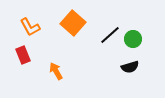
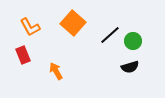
green circle: moved 2 px down
